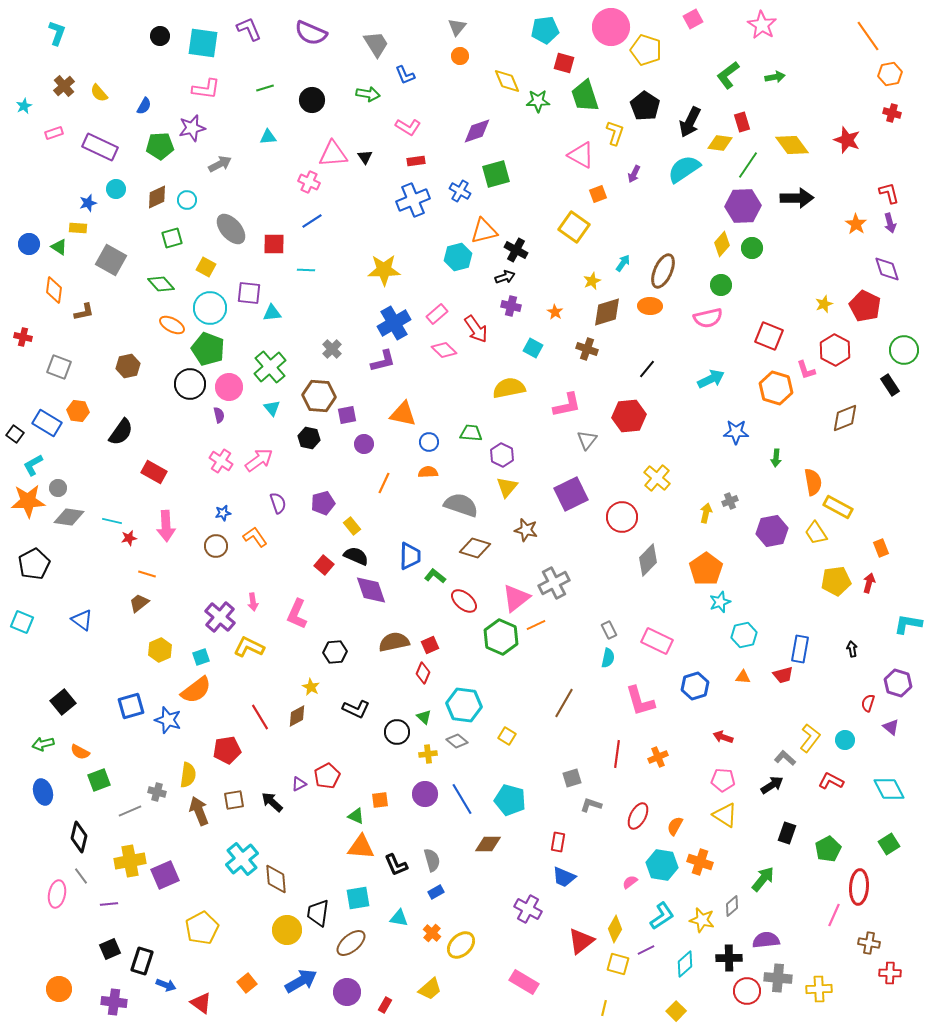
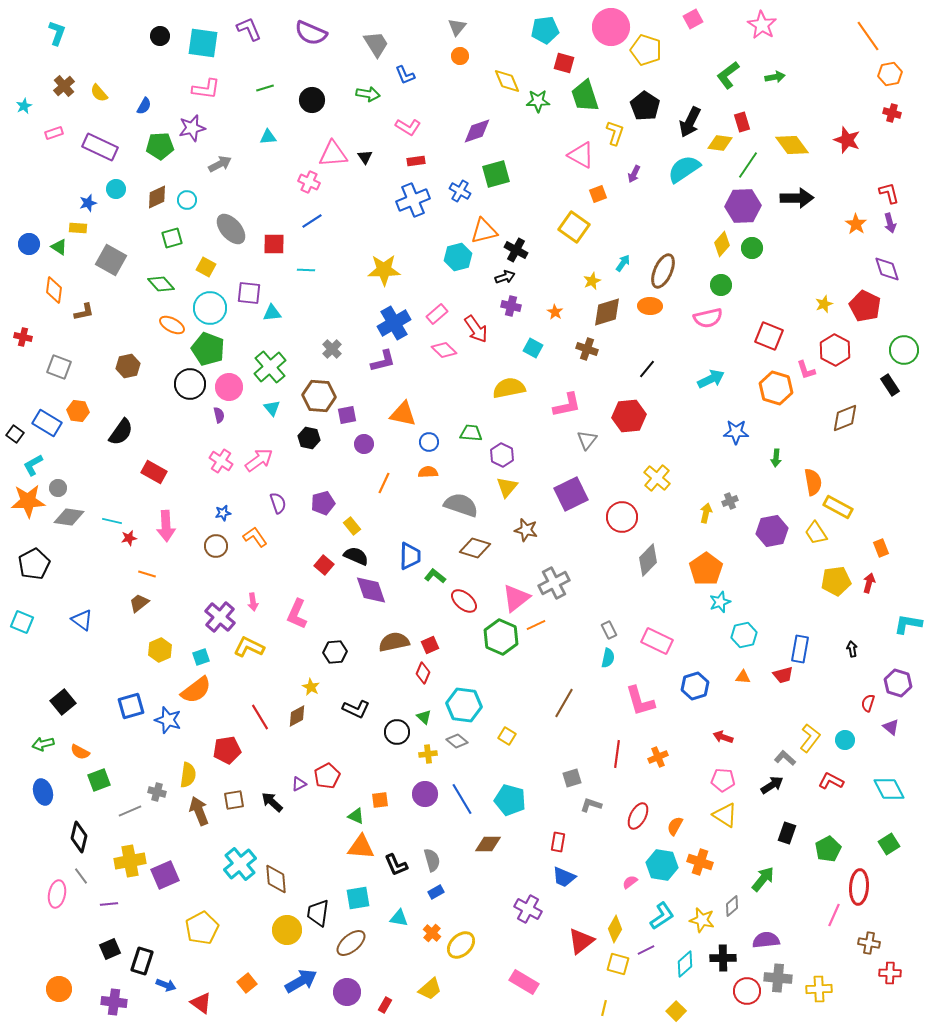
cyan cross at (242, 859): moved 2 px left, 5 px down
black cross at (729, 958): moved 6 px left
